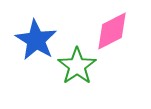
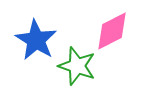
green star: rotated 18 degrees counterclockwise
